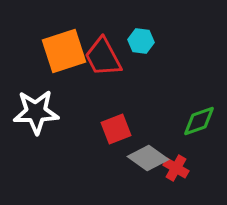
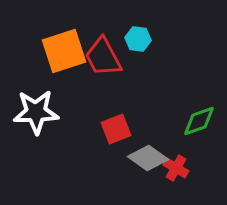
cyan hexagon: moved 3 px left, 2 px up
